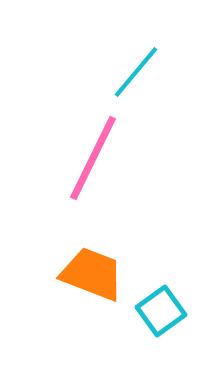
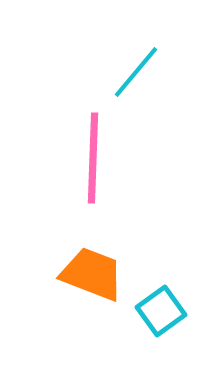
pink line: rotated 24 degrees counterclockwise
